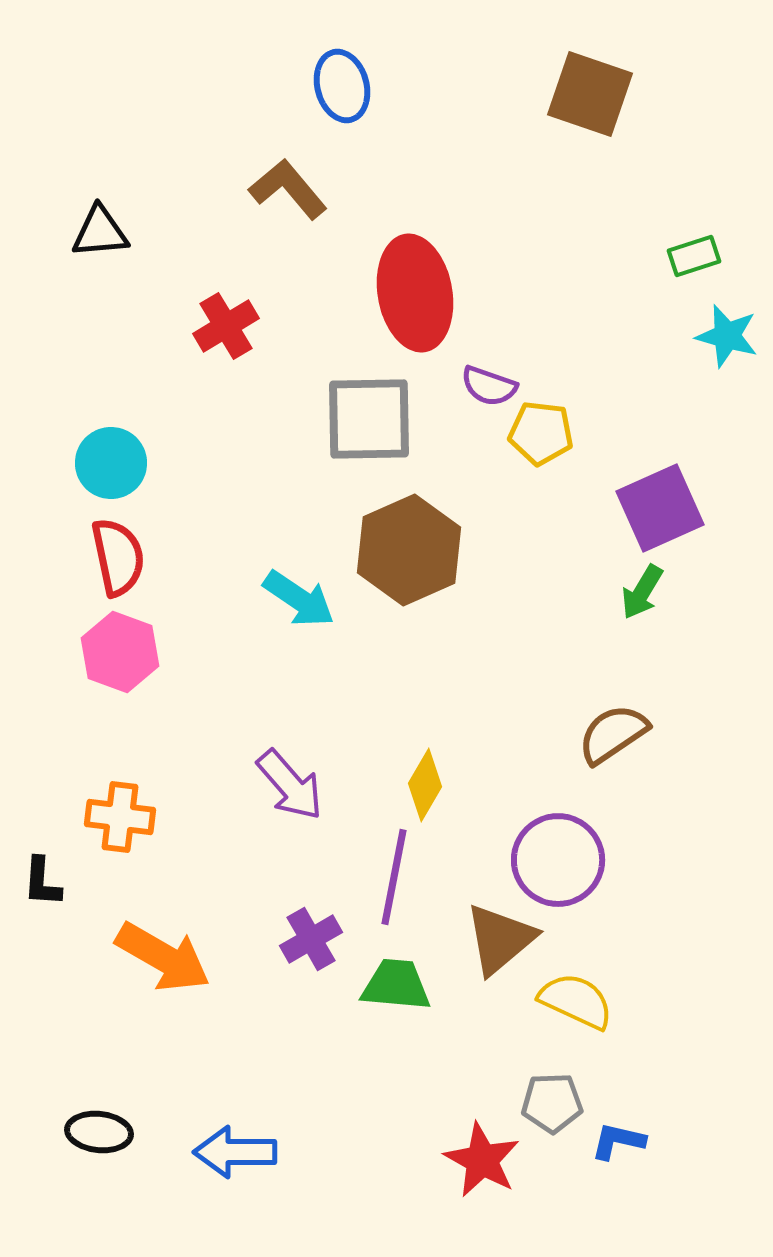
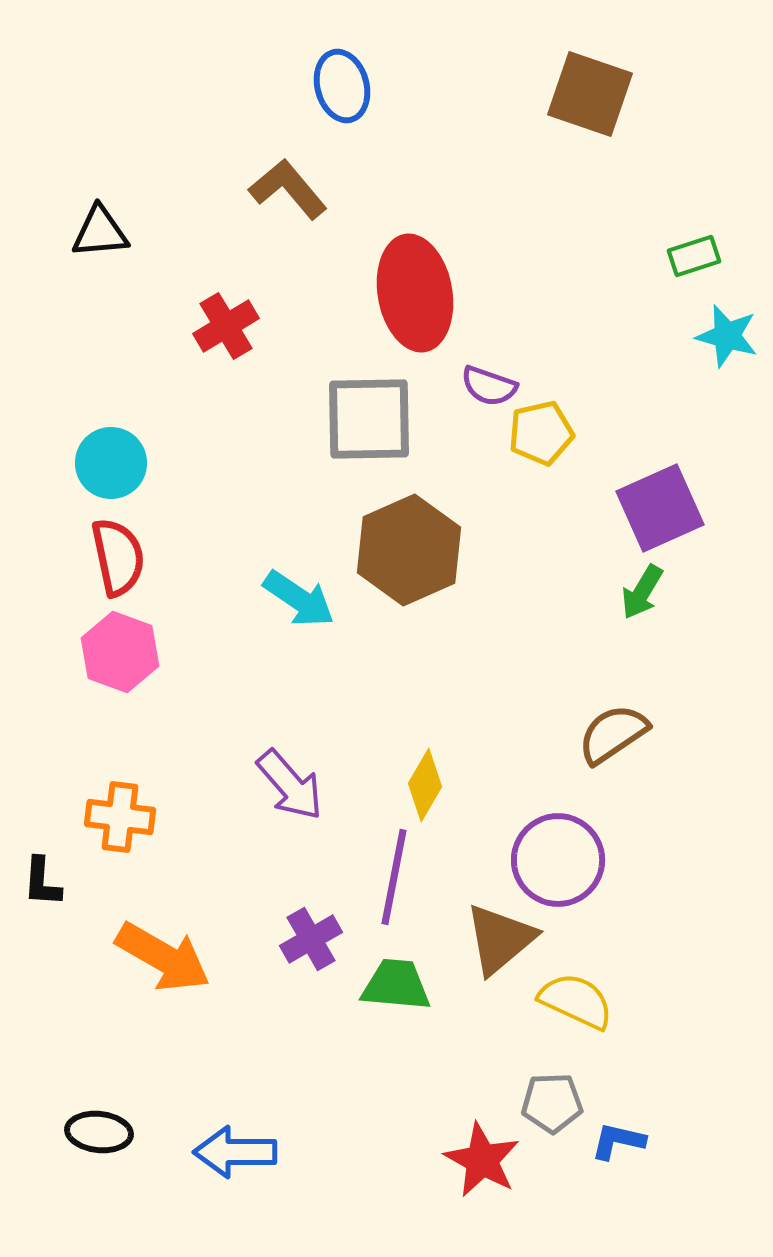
yellow pentagon: rotated 20 degrees counterclockwise
